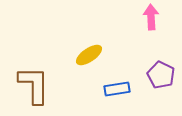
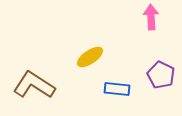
yellow ellipse: moved 1 px right, 2 px down
brown L-shape: rotated 57 degrees counterclockwise
blue rectangle: rotated 15 degrees clockwise
